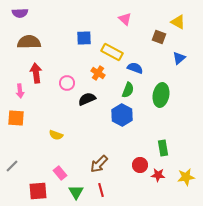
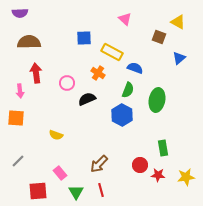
green ellipse: moved 4 px left, 5 px down
gray line: moved 6 px right, 5 px up
